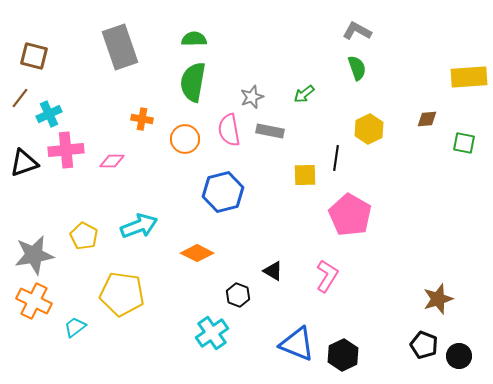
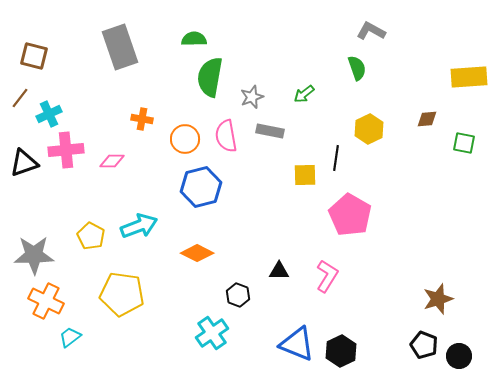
gray L-shape at (357, 31): moved 14 px right
green semicircle at (193, 82): moved 17 px right, 5 px up
pink semicircle at (229, 130): moved 3 px left, 6 px down
blue hexagon at (223, 192): moved 22 px left, 5 px up
yellow pentagon at (84, 236): moved 7 px right
gray star at (34, 255): rotated 9 degrees clockwise
black triangle at (273, 271): moved 6 px right; rotated 30 degrees counterclockwise
orange cross at (34, 301): moved 12 px right
cyan trapezoid at (75, 327): moved 5 px left, 10 px down
black hexagon at (343, 355): moved 2 px left, 4 px up
